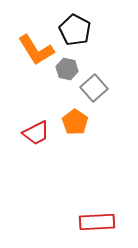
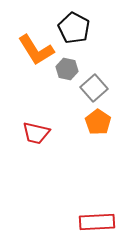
black pentagon: moved 1 px left, 2 px up
orange pentagon: moved 23 px right
red trapezoid: rotated 40 degrees clockwise
